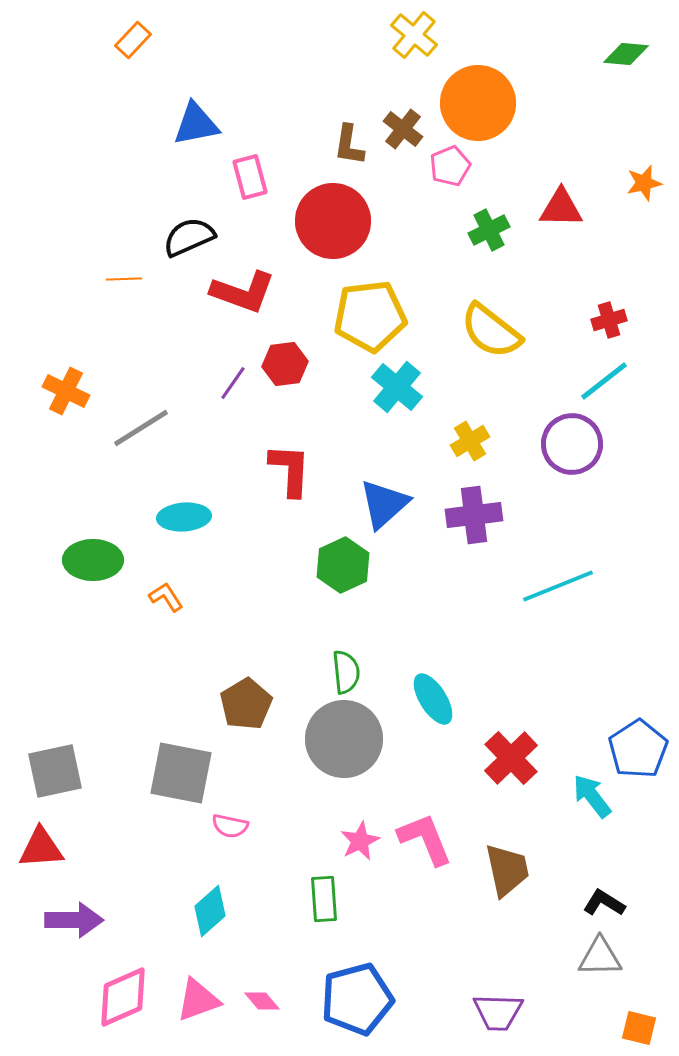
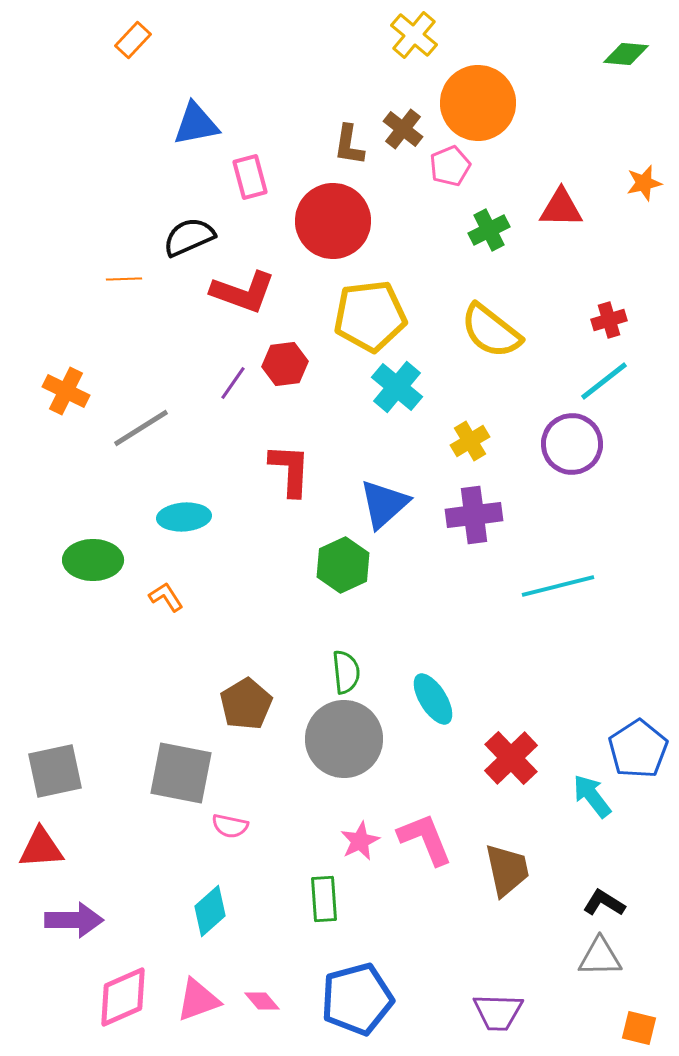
cyan line at (558, 586): rotated 8 degrees clockwise
